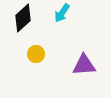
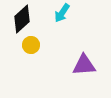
black diamond: moved 1 px left, 1 px down
yellow circle: moved 5 px left, 9 px up
